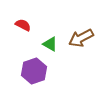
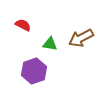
green triangle: rotated 21 degrees counterclockwise
